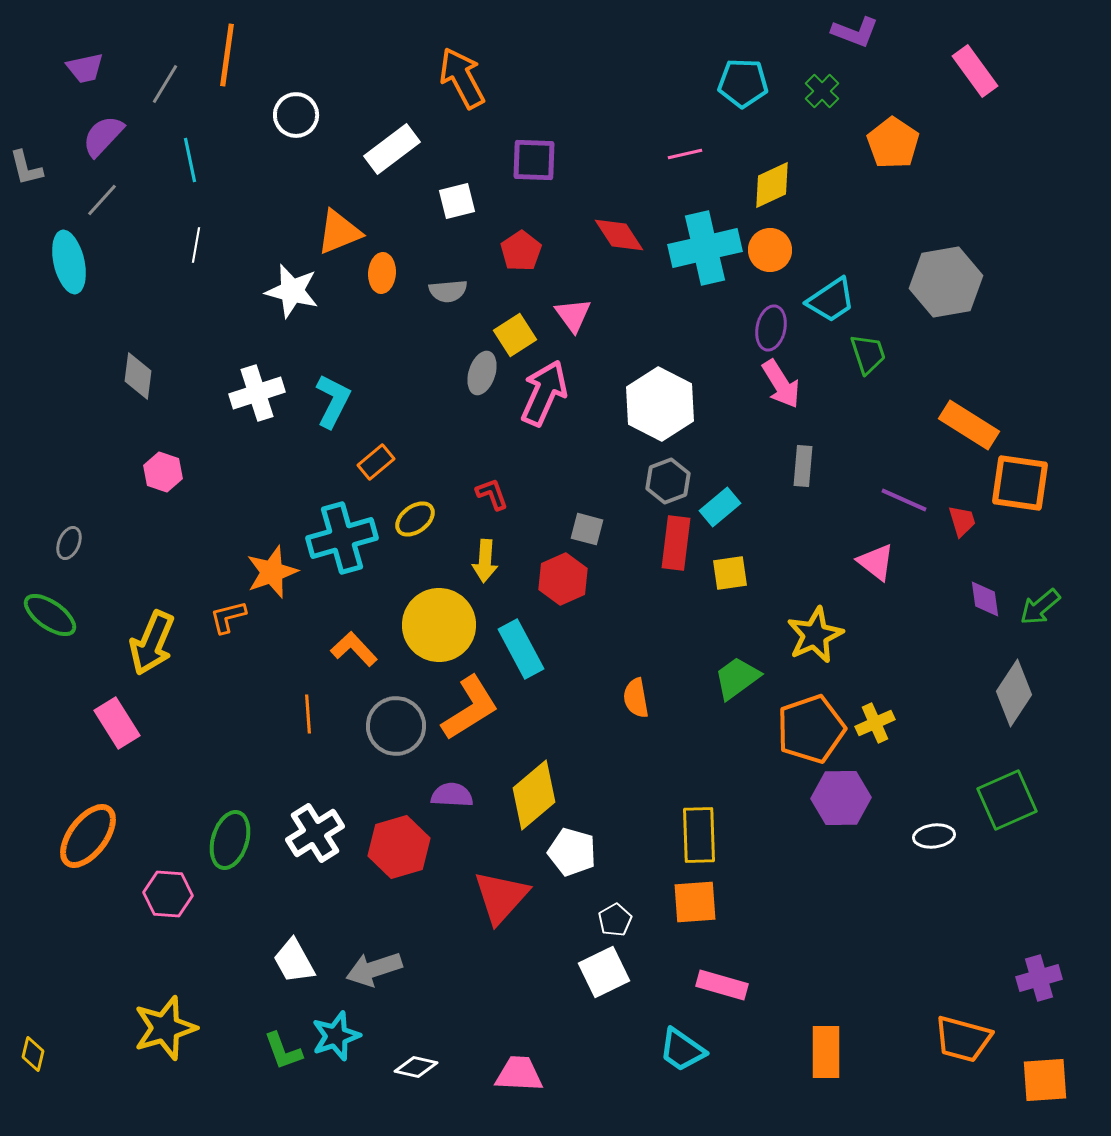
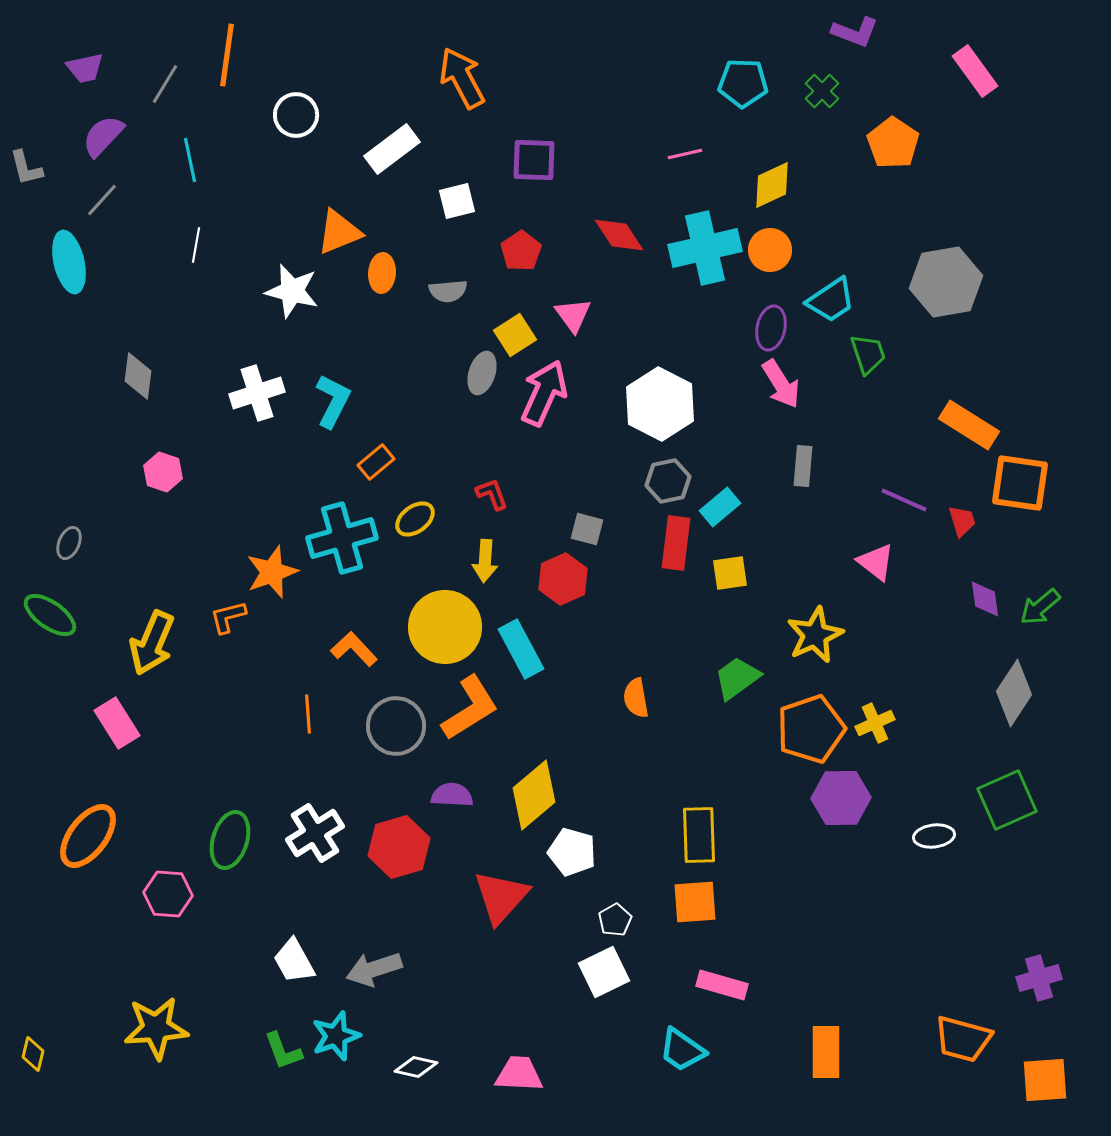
gray hexagon at (668, 481): rotated 9 degrees clockwise
yellow circle at (439, 625): moved 6 px right, 2 px down
yellow star at (165, 1028): moved 9 px left; rotated 12 degrees clockwise
